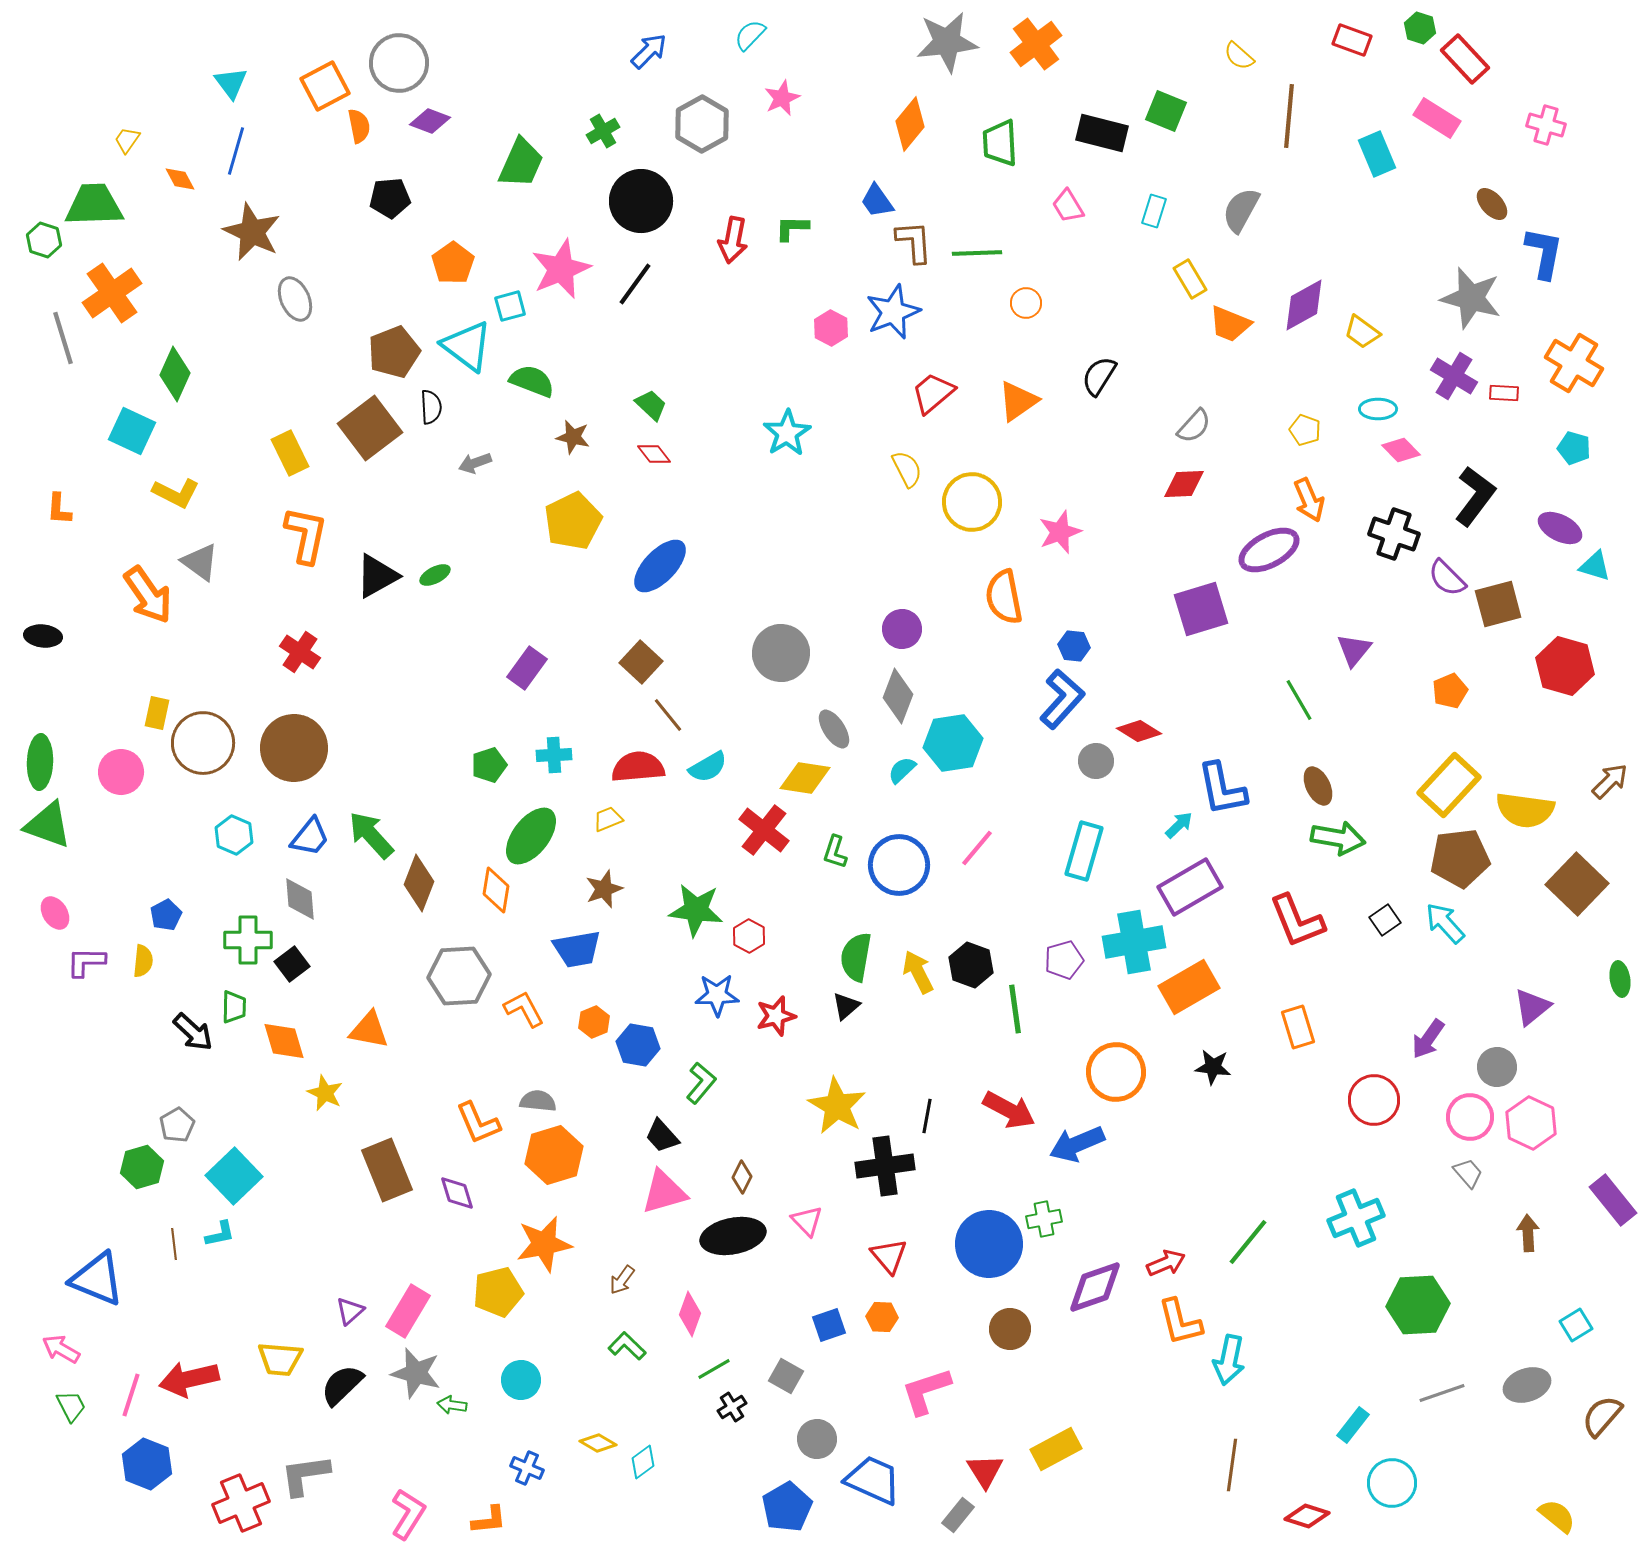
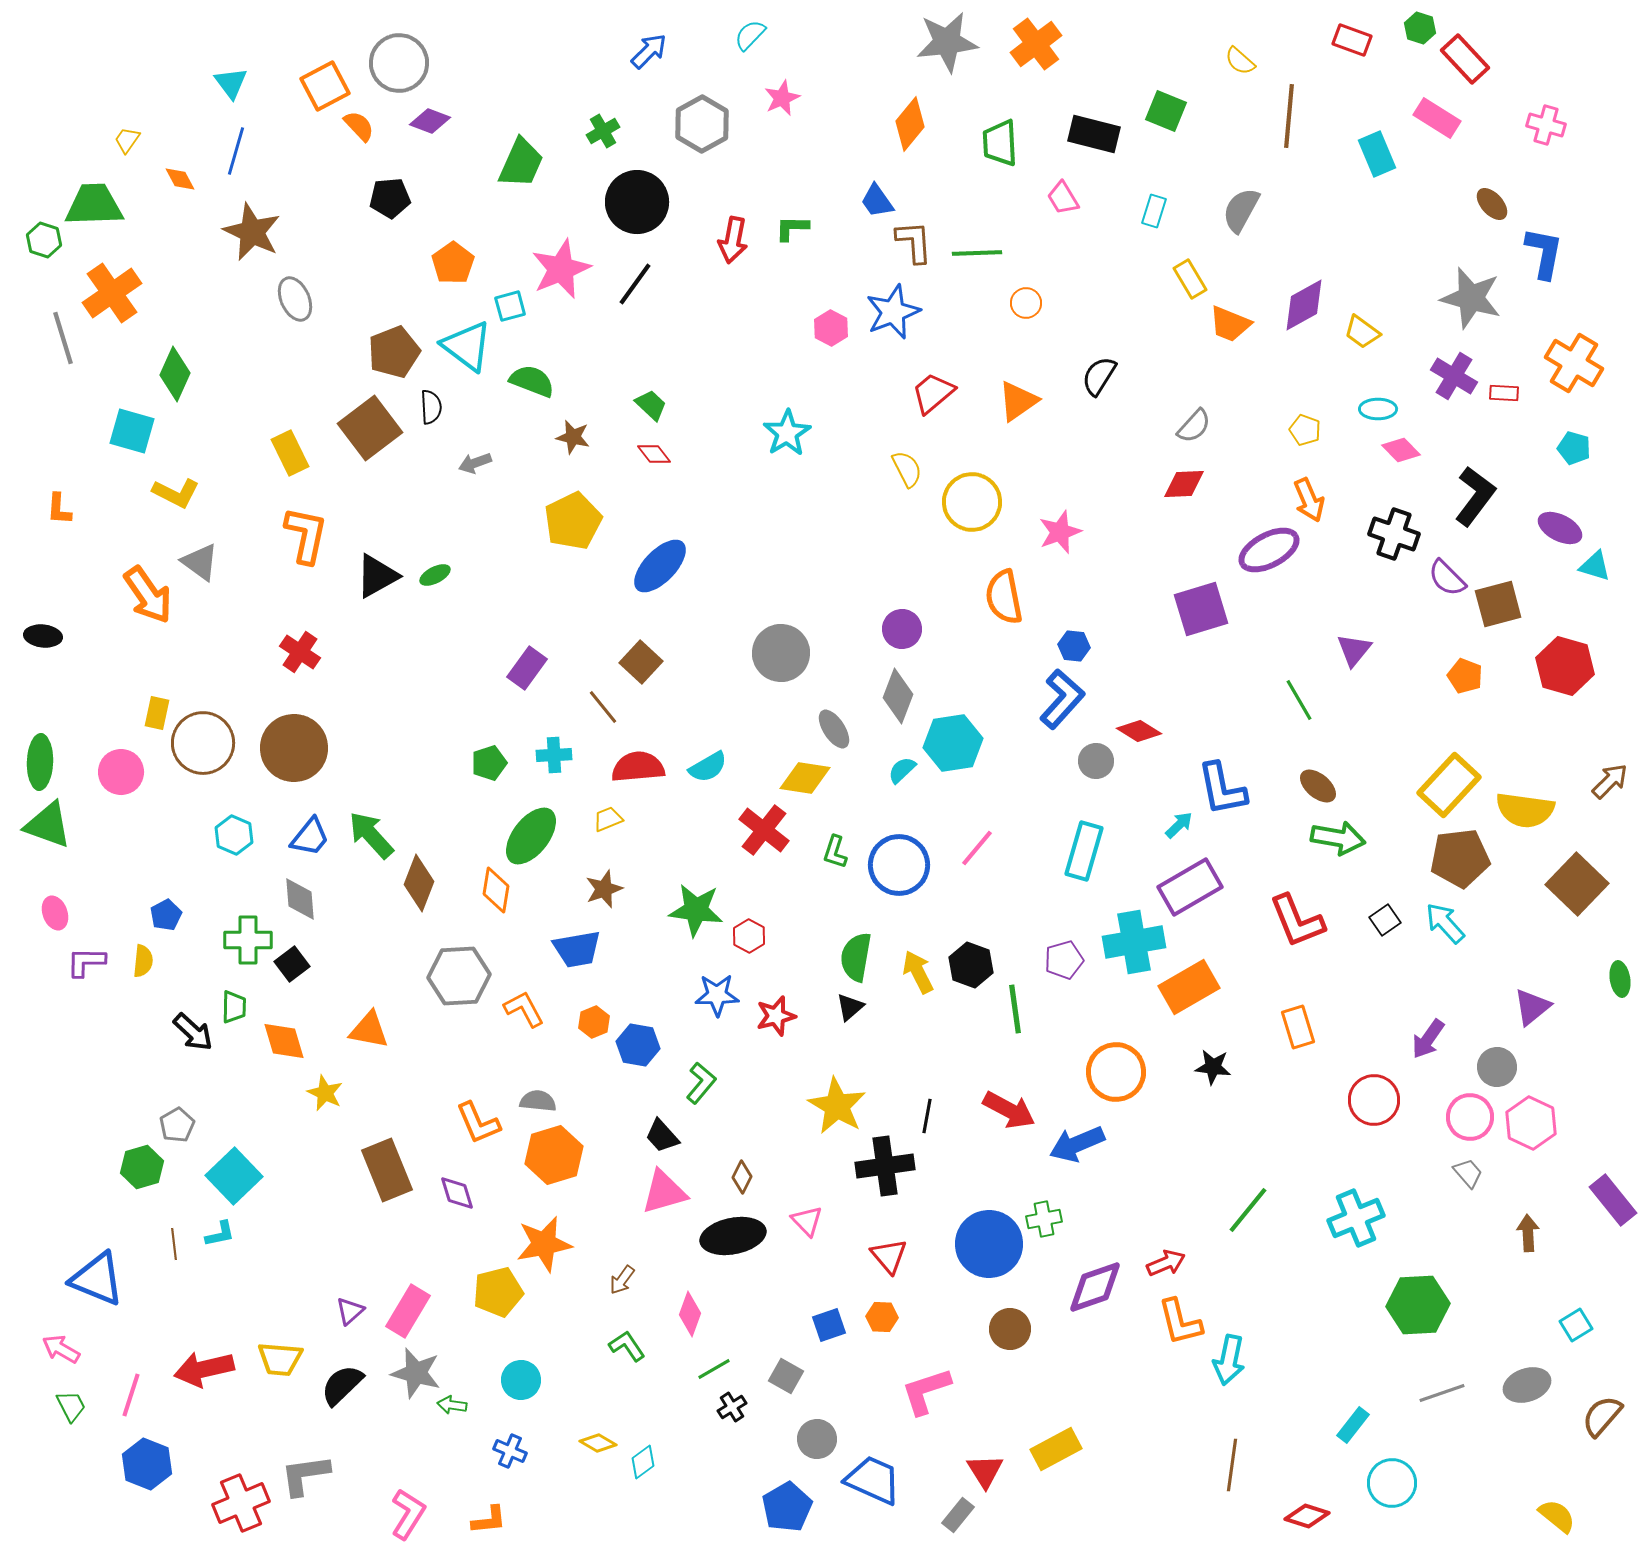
yellow semicircle at (1239, 56): moved 1 px right, 5 px down
orange semicircle at (359, 126): rotated 32 degrees counterclockwise
black rectangle at (1102, 133): moved 8 px left, 1 px down
black circle at (641, 201): moved 4 px left, 1 px down
pink trapezoid at (1068, 206): moved 5 px left, 8 px up
cyan square at (132, 431): rotated 9 degrees counterclockwise
orange pentagon at (1450, 691): moved 15 px right, 15 px up; rotated 28 degrees counterclockwise
brown line at (668, 715): moved 65 px left, 8 px up
green pentagon at (489, 765): moved 2 px up
brown ellipse at (1318, 786): rotated 24 degrees counterclockwise
pink ellipse at (55, 913): rotated 12 degrees clockwise
black triangle at (846, 1006): moved 4 px right, 1 px down
green line at (1248, 1242): moved 32 px up
green L-shape at (627, 1346): rotated 12 degrees clockwise
red arrow at (189, 1379): moved 15 px right, 10 px up
blue cross at (527, 1468): moved 17 px left, 17 px up
